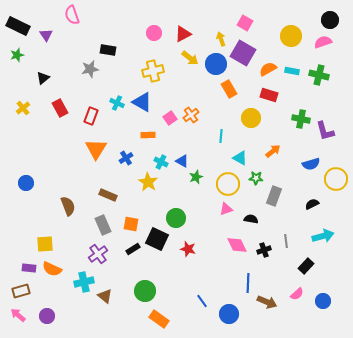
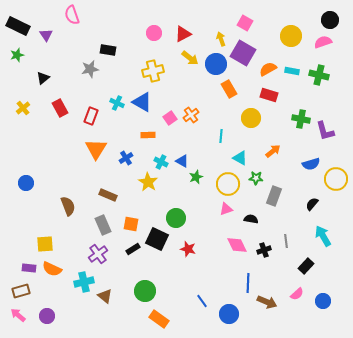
black semicircle at (312, 204): rotated 24 degrees counterclockwise
cyan arrow at (323, 236): rotated 105 degrees counterclockwise
